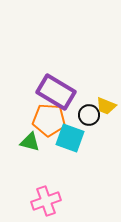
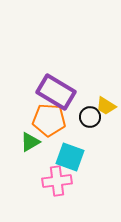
yellow trapezoid: rotated 10 degrees clockwise
black circle: moved 1 px right, 2 px down
cyan square: moved 19 px down
green triangle: rotated 45 degrees counterclockwise
pink cross: moved 11 px right, 20 px up; rotated 12 degrees clockwise
